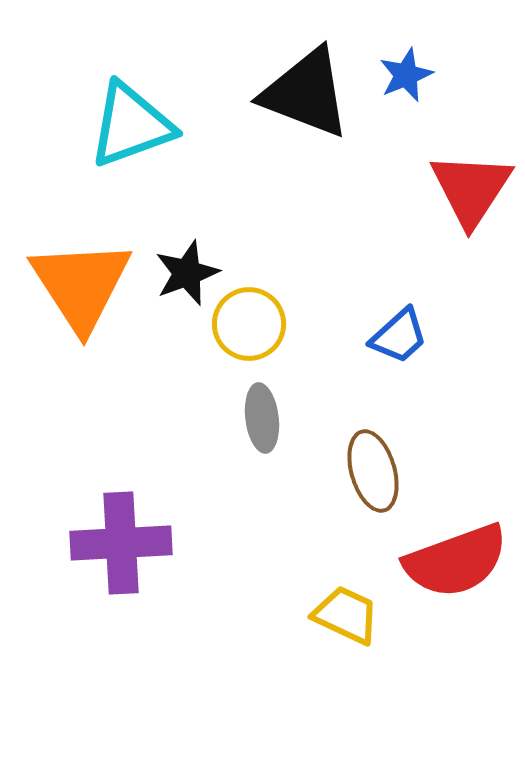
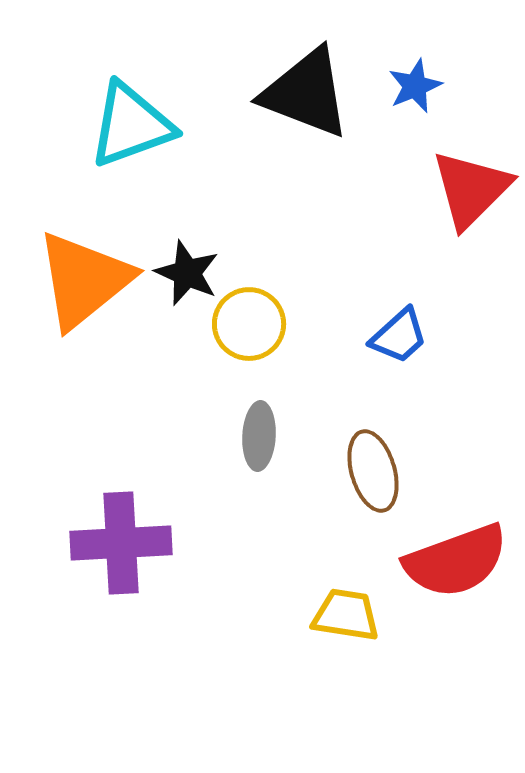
blue star: moved 9 px right, 11 px down
red triangle: rotated 12 degrees clockwise
black star: rotated 28 degrees counterclockwise
orange triangle: moved 3 px right, 5 px up; rotated 24 degrees clockwise
gray ellipse: moved 3 px left, 18 px down; rotated 10 degrees clockwise
yellow trapezoid: rotated 16 degrees counterclockwise
